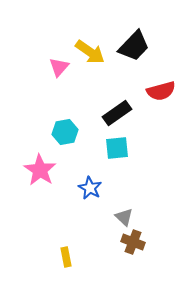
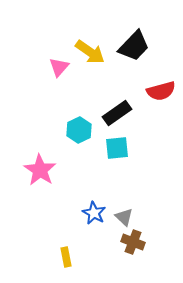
cyan hexagon: moved 14 px right, 2 px up; rotated 15 degrees counterclockwise
blue star: moved 4 px right, 25 px down
